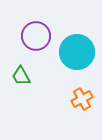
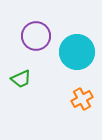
green trapezoid: moved 3 px down; rotated 85 degrees counterclockwise
